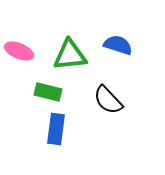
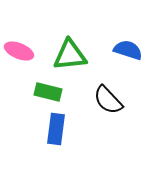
blue semicircle: moved 10 px right, 5 px down
